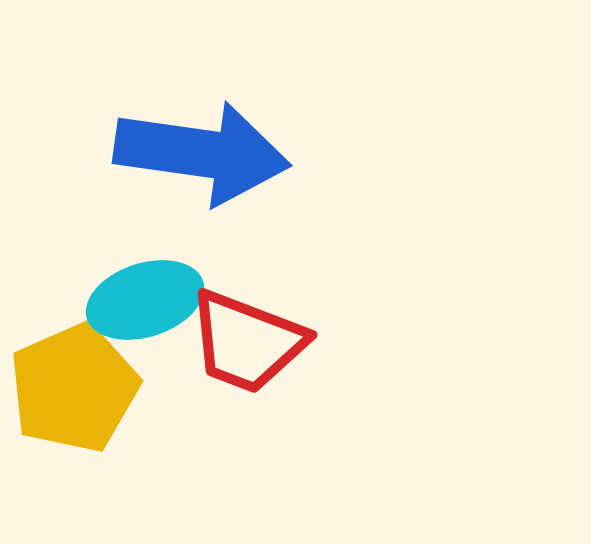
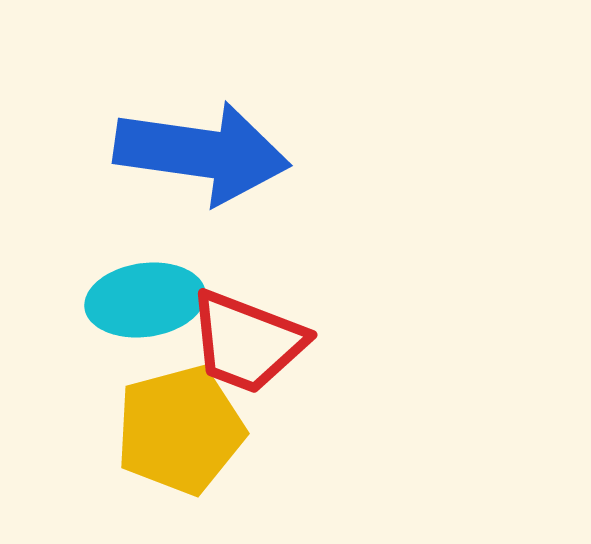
cyan ellipse: rotated 10 degrees clockwise
yellow pentagon: moved 106 px right, 42 px down; rotated 9 degrees clockwise
